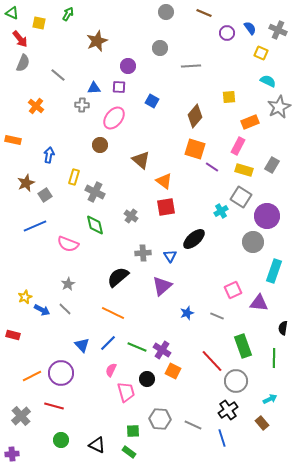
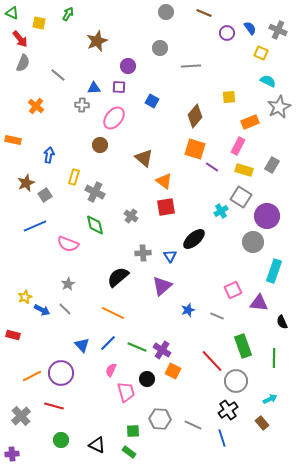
brown triangle at (141, 160): moved 3 px right, 2 px up
blue star at (187, 313): moved 1 px right, 3 px up
black semicircle at (283, 328): moved 1 px left, 6 px up; rotated 32 degrees counterclockwise
